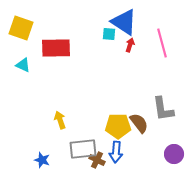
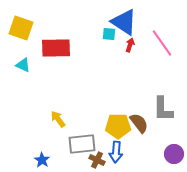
pink line: rotated 20 degrees counterclockwise
gray L-shape: rotated 8 degrees clockwise
yellow arrow: moved 2 px left, 1 px up; rotated 18 degrees counterclockwise
gray rectangle: moved 1 px left, 5 px up
blue star: rotated 14 degrees clockwise
